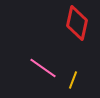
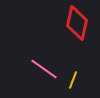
pink line: moved 1 px right, 1 px down
